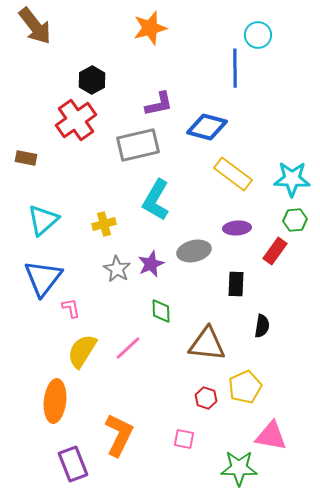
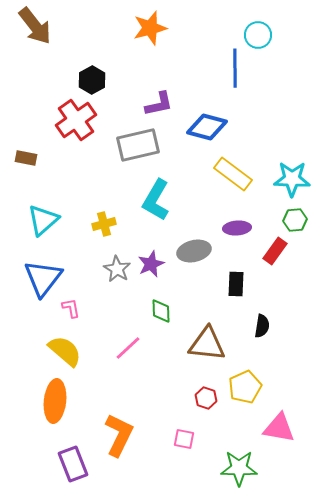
yellow semicircle: moved 17 px left; rotated 99 degrees clockwise
pink triangle: moved 8 px right, 8 px up
